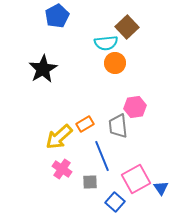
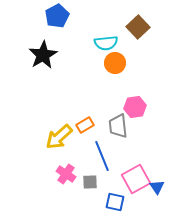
brown square: moved 11 px right
black star: moved 14 px up
orange rectangle: moved 1 px down
pink cross: moved 4 px right, 5 px down
blue triangle: moved 4 px left, 1 px up
blue square: rotated 30 degrees counterclockwise
